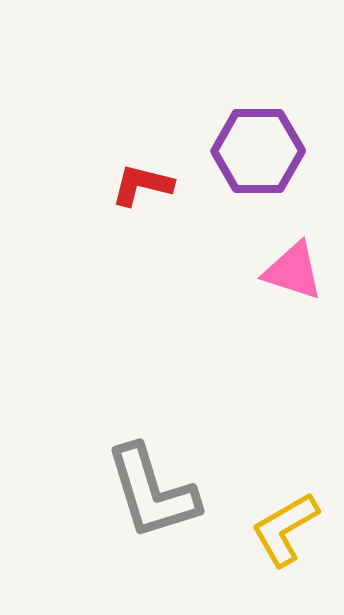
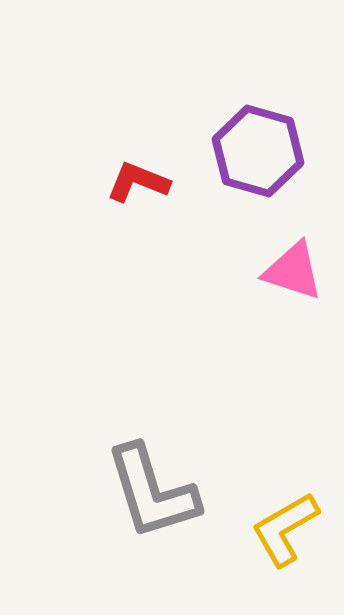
purple hexagon: rotated 16 degrees clockwise
red L-shape: moved 4 px left, 3 px up; rotated 8 degrees clockwise
